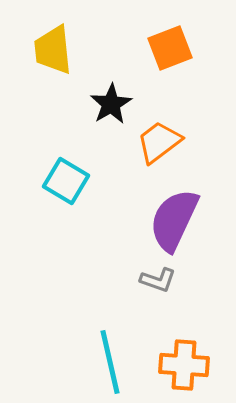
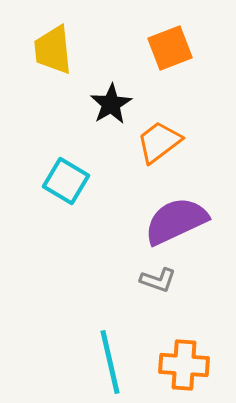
purple semicircle: moved 2 px right, 1 px down; rotated 40 degrees clockwise
